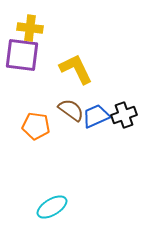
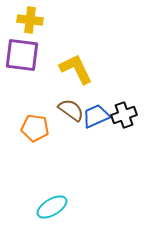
yellow cross: moved 8 px up
orange pentagon: moved 1 px left, 2 px down
